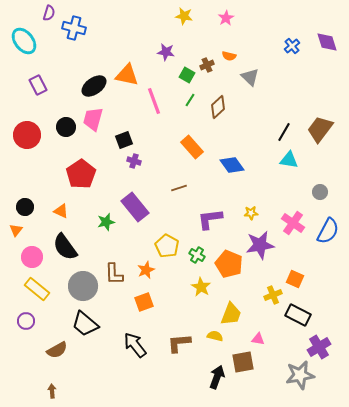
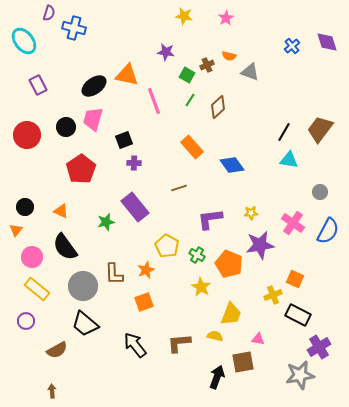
gray triangle at (250, 77): moved 5 px up; rotated 24 degrees counterclockwise
purple cross at (134, 161): moved 2 px down; rotated 16 degrees counterclockwise
red pentagon at (81, 174): moved 5 px up
